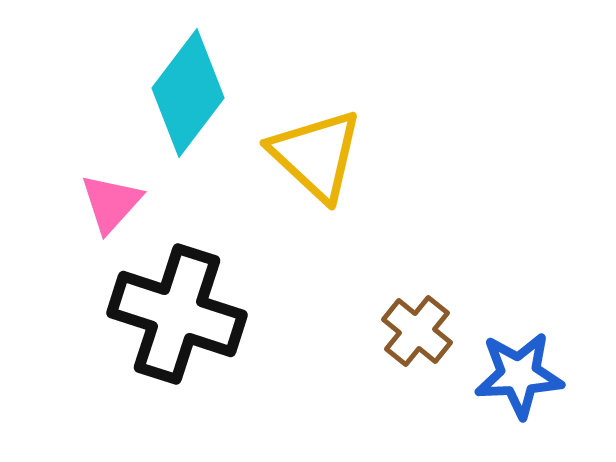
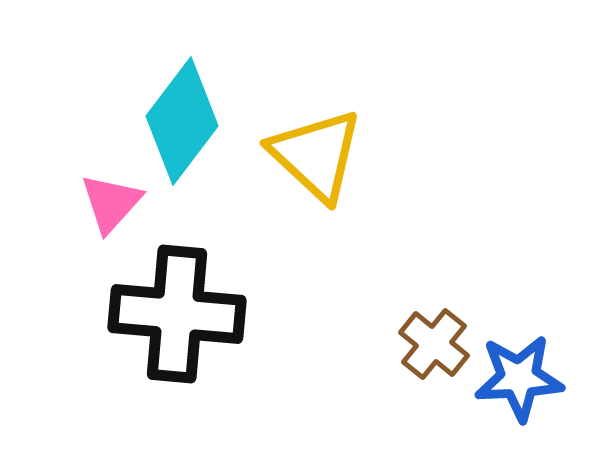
cyan diamond: moved 6 px left, 28 px down
black cross: rotated 13 degrees counterclockwise
brown cross: moved 17 px right, 13 px down
blue star: moved 3 px down
